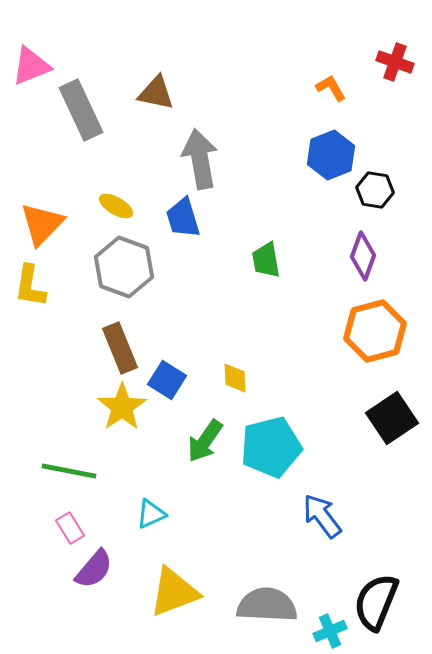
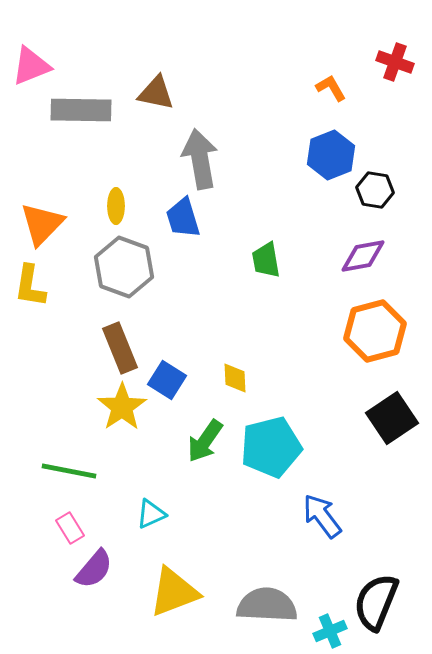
gray rectangle: rotated 64 degrees counterclockwise
yellow ellipse: rotated 60 degrees clockwise
purple diamond: rotated 60 degrees clockwise
